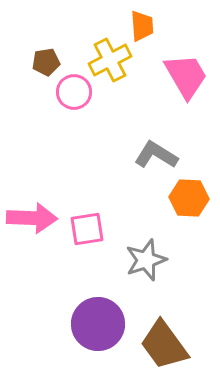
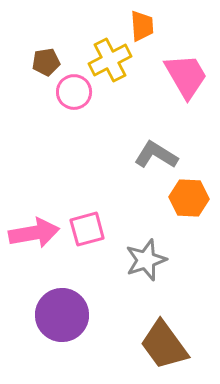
pink arrow: moved 2 px right, 15 px down; rotated 12 degrees counterclockwise
pink square: rotated 6 degrees counterclockwise
purple circle: moved 36 px left, 9 px up
